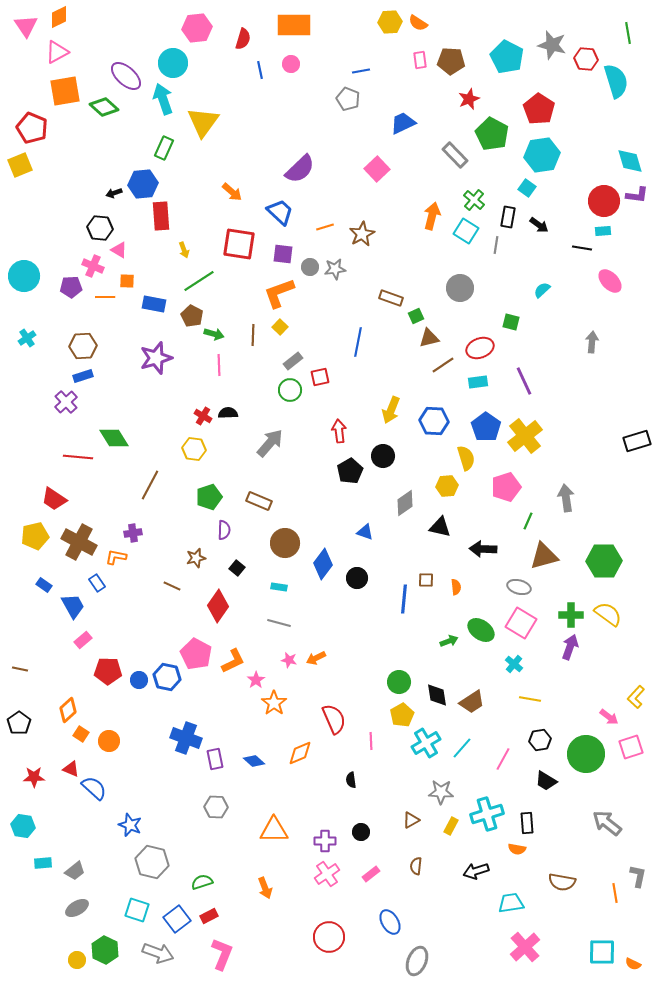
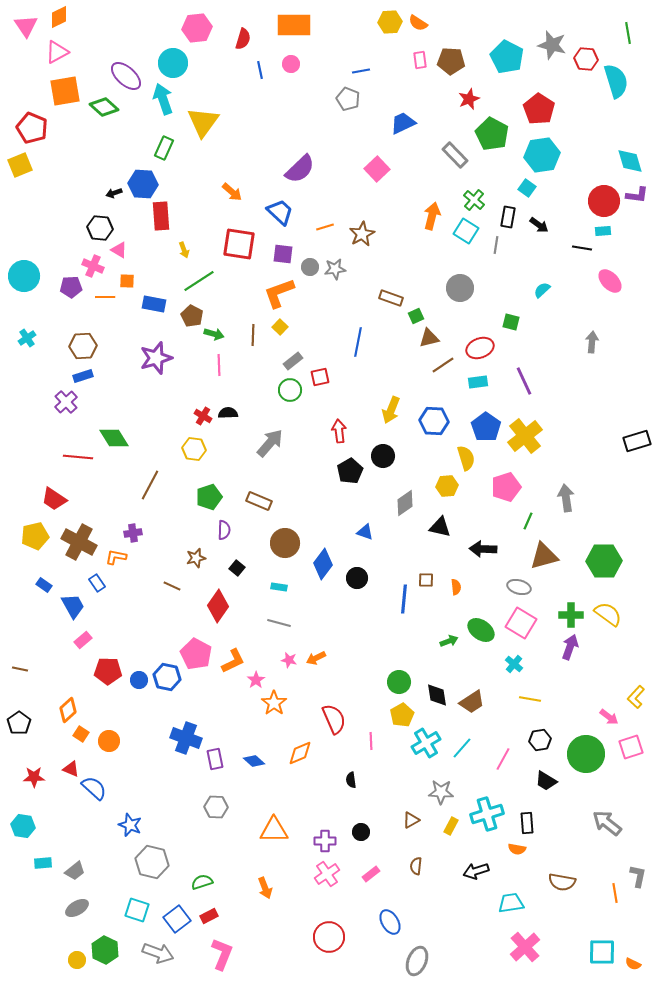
blue hexagon at (143, 184): rotated 8 degrees clockwise
